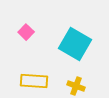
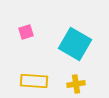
pink square: rotated 28 degrees clockwise
yellow cross: moved 2 px up; rotated 30 degrees counterclockwise
